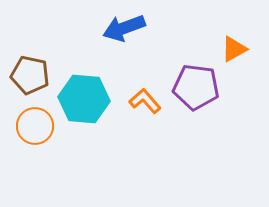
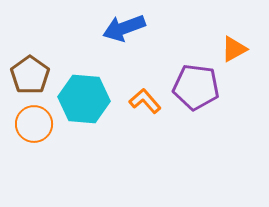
brown pentagon: rotated 24 degrees clockwise
orange circle: moved 1 px left, 2 px up
